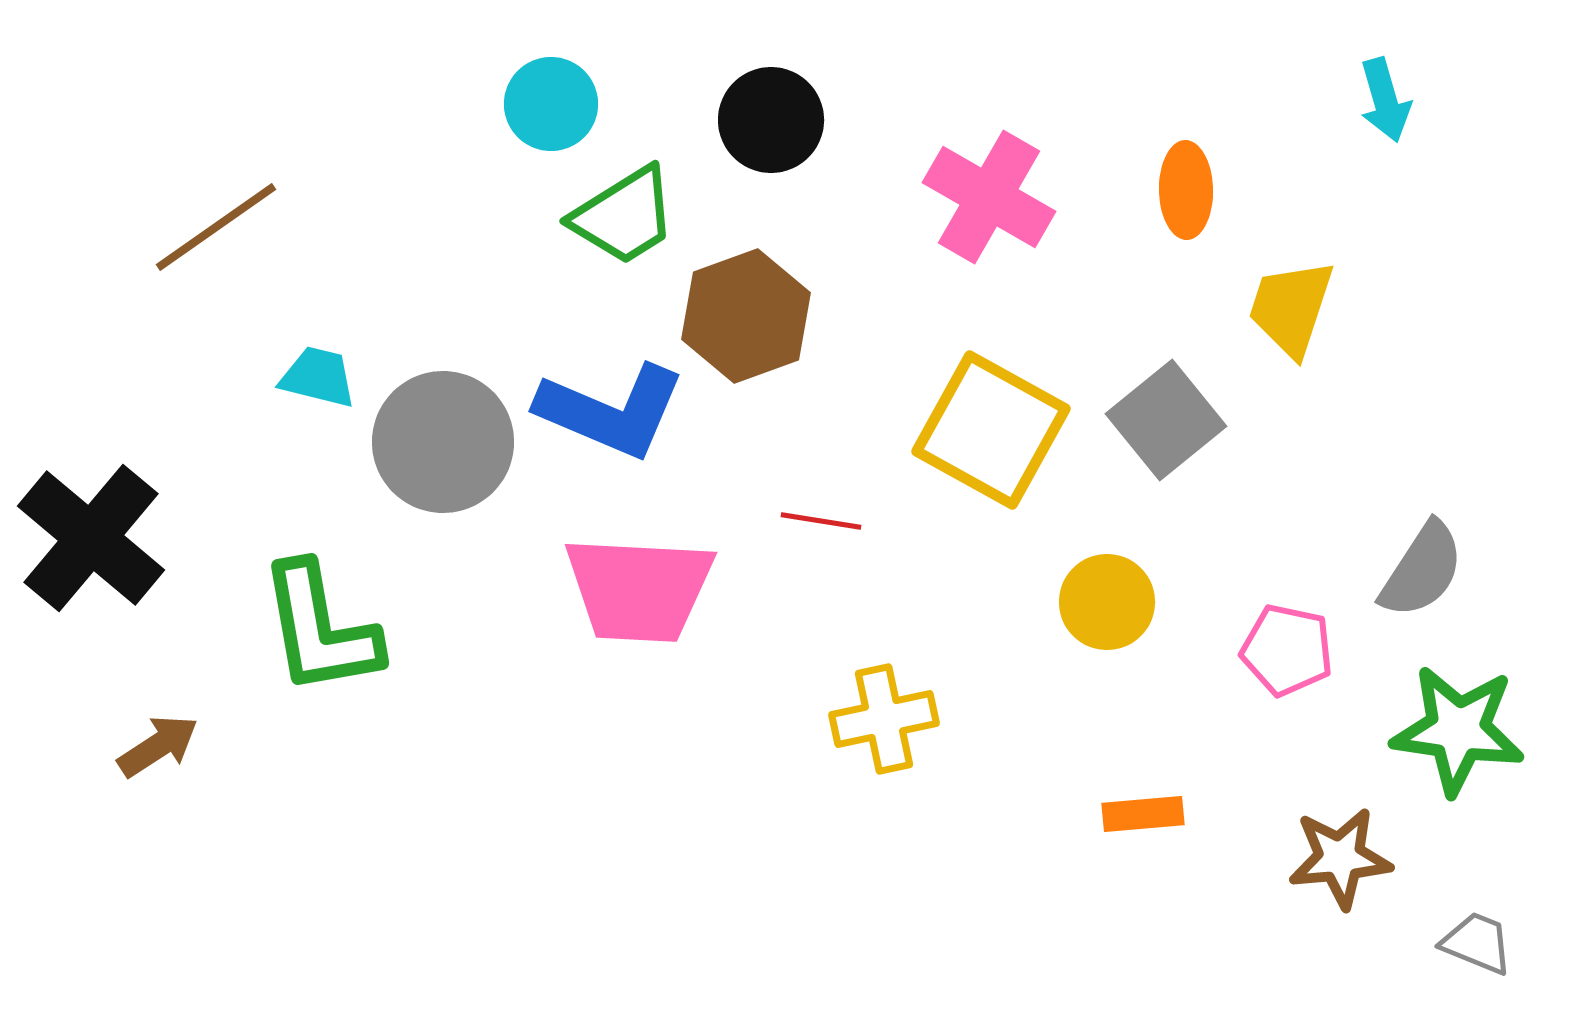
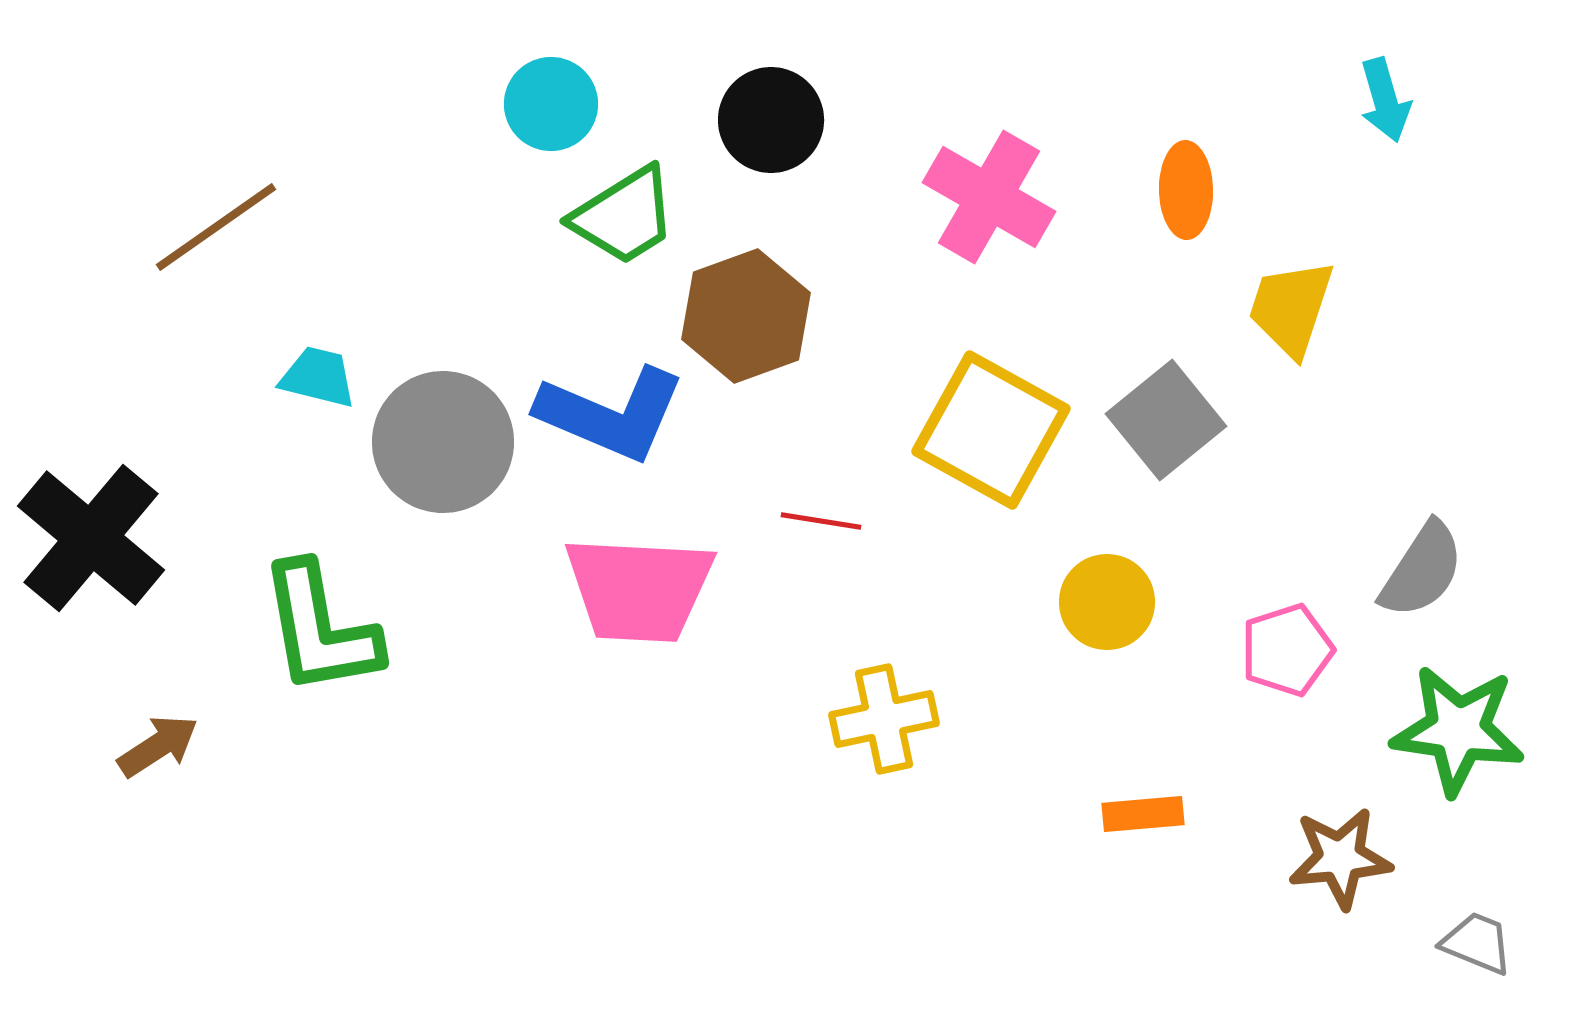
blue L-shape: moved 3 px down
pink pentagon: rotated 30 degrees counterclockwise
